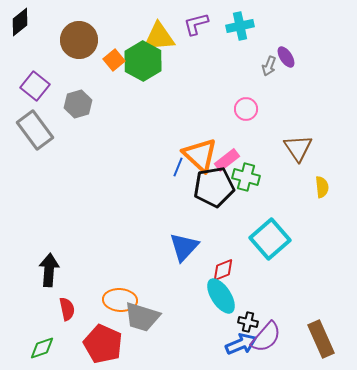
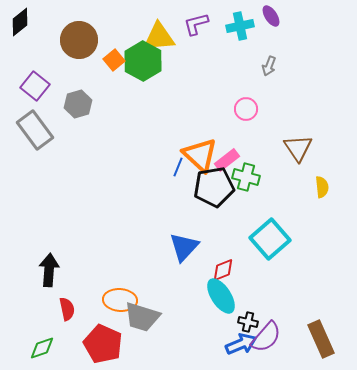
purple ellipse: moved 15 px left, 41 px up
